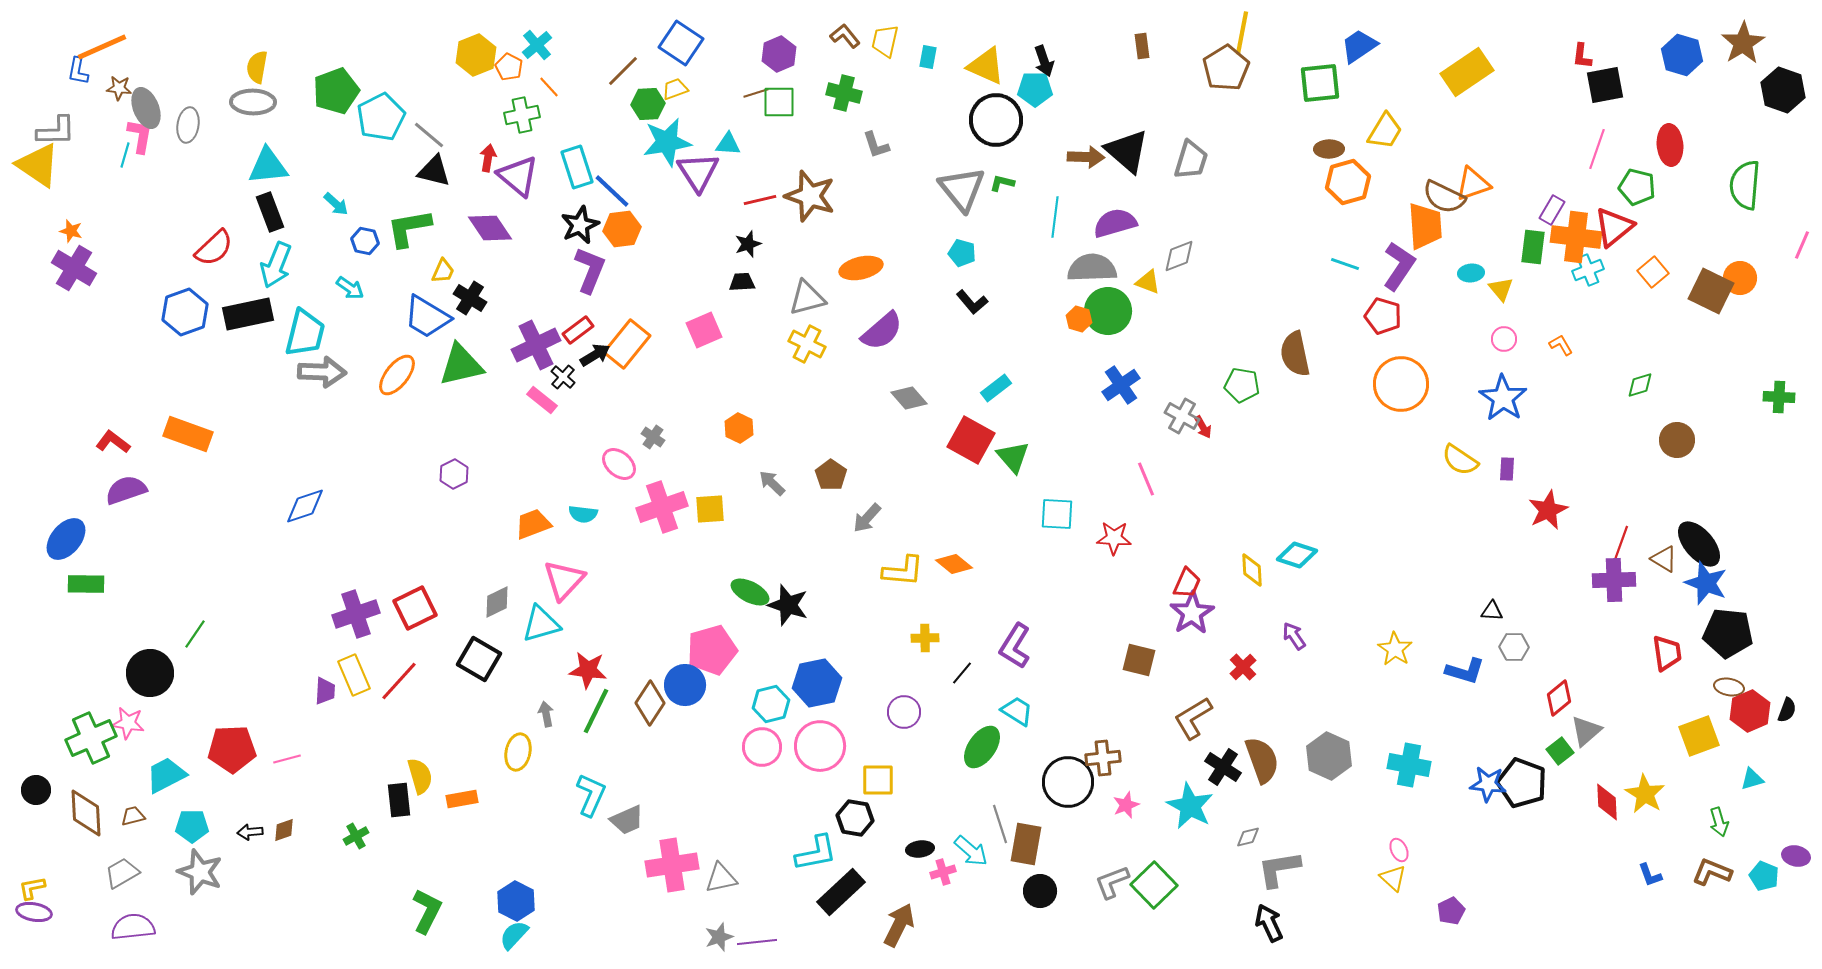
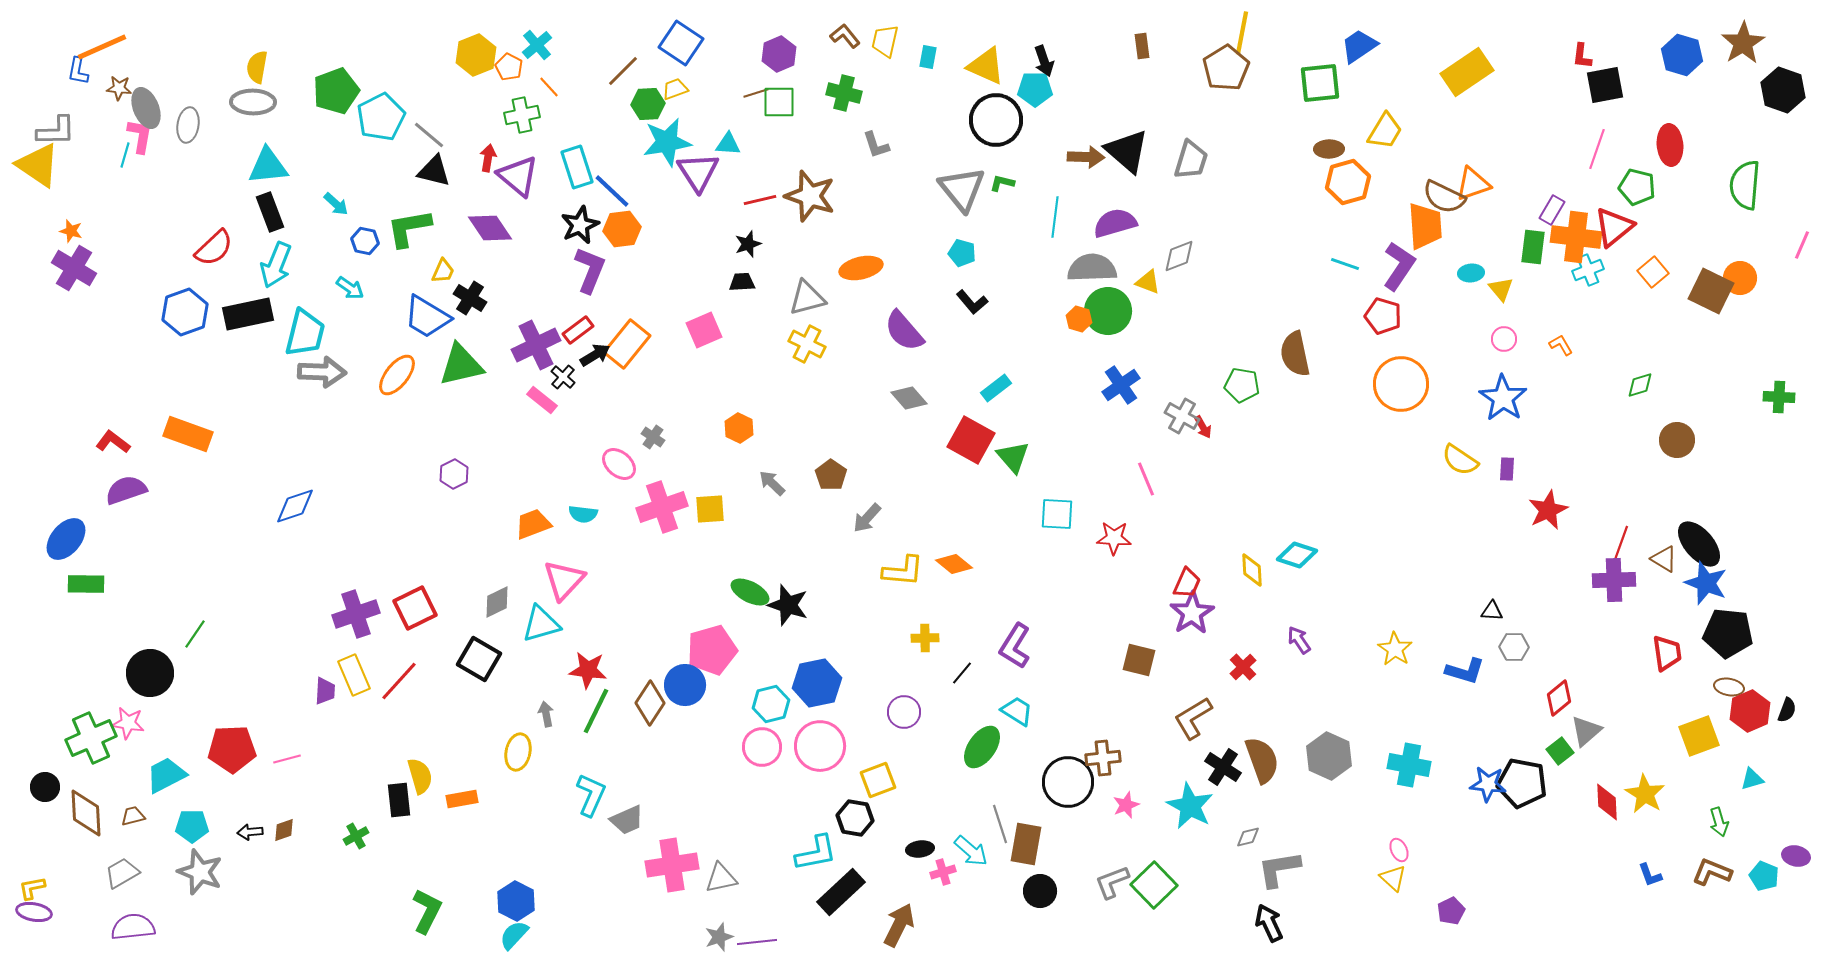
purple semicircle at (882, 331): moved 22 px right; rotated 90 degrees clockwise
blue diamond at (305, 506): moved 10 px left
purple arrow at (1294, 636): moved 5 px right, 4 px down
yellow square at (878, 780): rotated 21 degrees counterclockwise
black pentagon at (1522, 783): rotated 9 degrees counterclockwise
black circle at (36, 790): moved 9 px right, 3 px up
